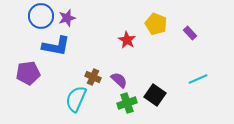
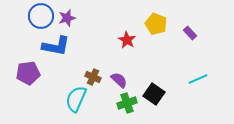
black square: moved 1 px left, 1 px up
